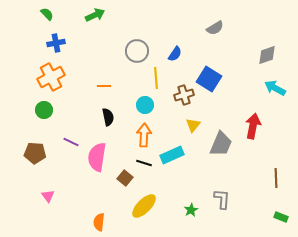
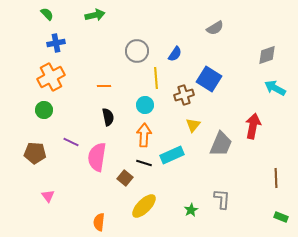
green arrow: rotated 12 degrees clockwise
